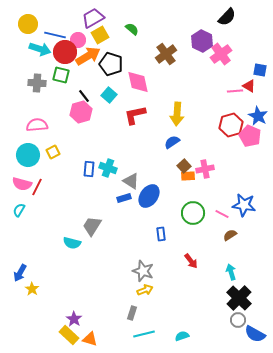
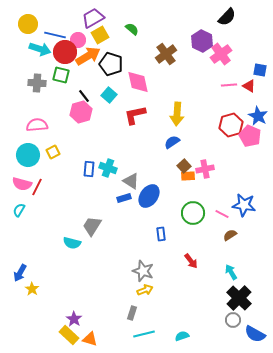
pink line at (235, 91): moved 6 px left, 6 px up
cyan arrow at (231, 272): rotated 14 degrees counterclockwise
gray circle at (238, 320): moved 5 px left
